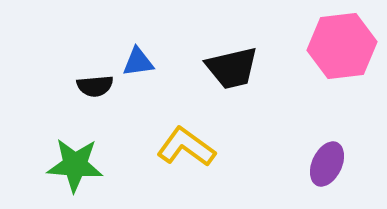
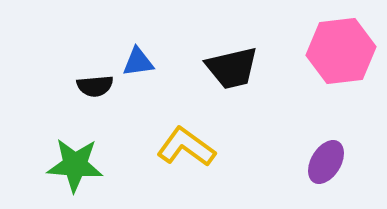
pink hexagon: moved 1 px left, 5 px down
purple ellipse: moved 1 px left, 2 px up; rotated 6 degrees clockwise
